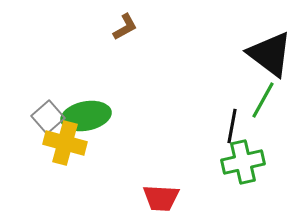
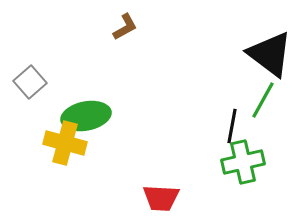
gray square: moved 18 px left, 35 px up
